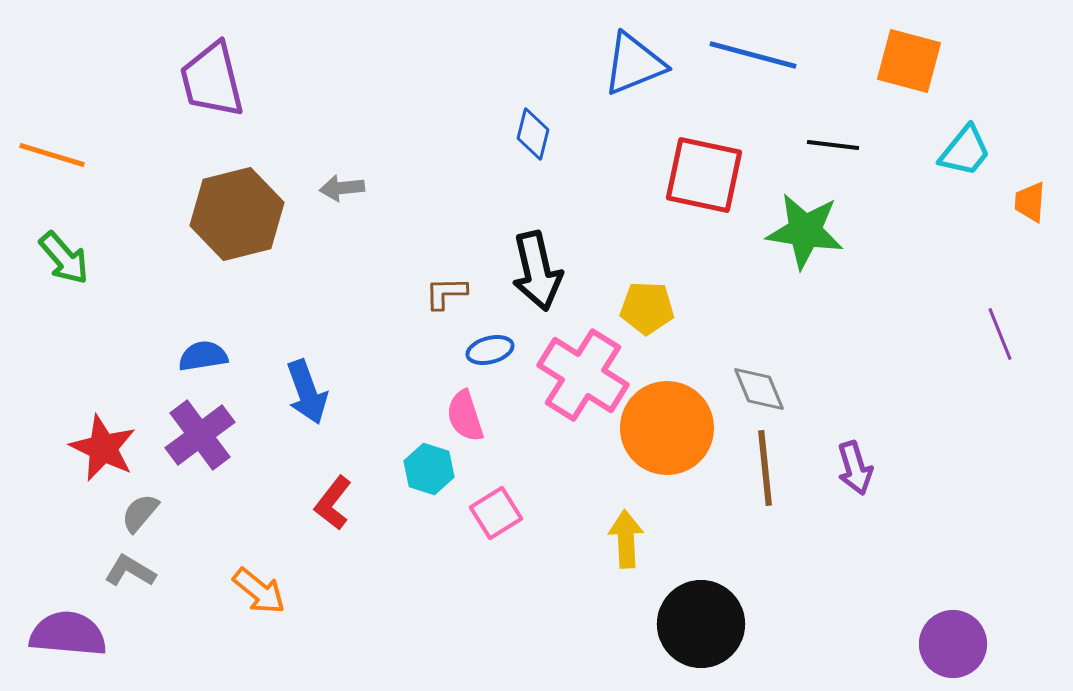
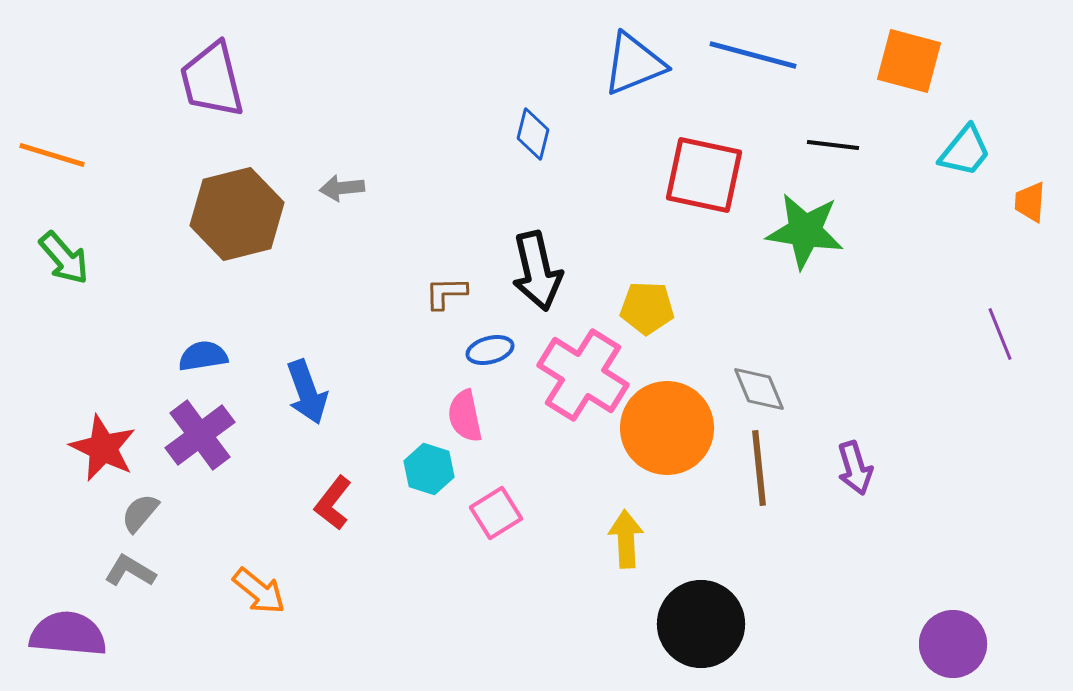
pink semicircle: rotated 6 degrees clockwise
brown line: moved 6 px left
